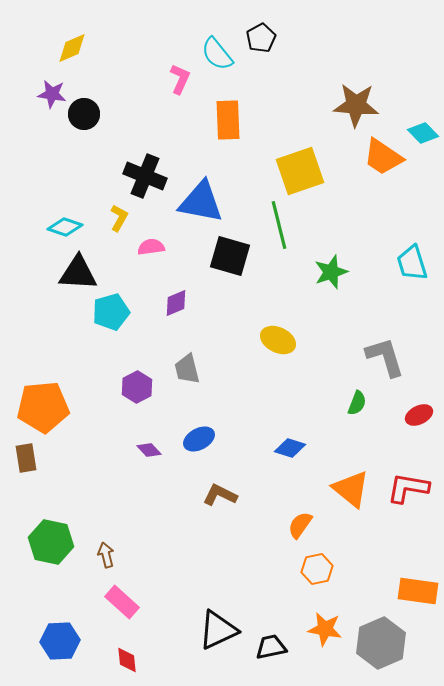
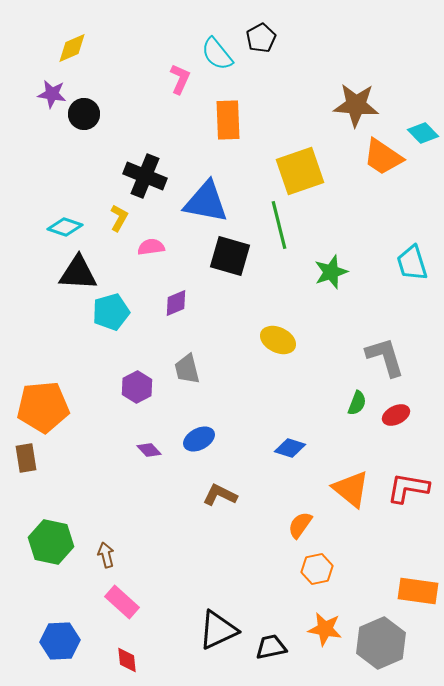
blue triangle at (201, 202): moved 5 px right
red ellipse at (419, 415): moved 23 px left
